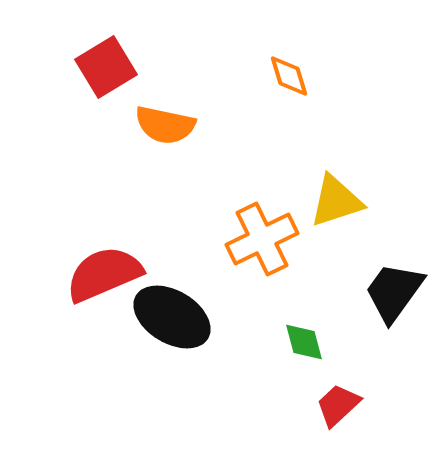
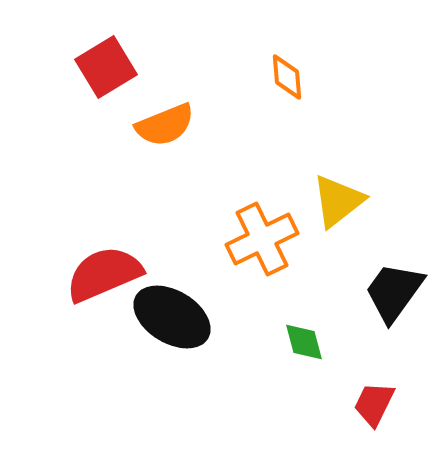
orange diamond: moved 2 px left, 1 px down; rotated 12 degrees clockwise
orange semicircle: rotated 34 degrees counterclockwise
yellow triangle: moved 2 px right; rotated 20 degrees counterclockwise
red trapezoid: moved 36 px right, 1 px up; rotated 21 degrees counterclockwise
